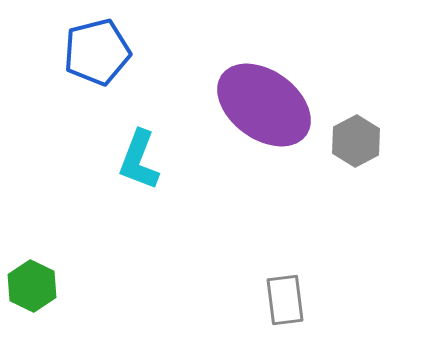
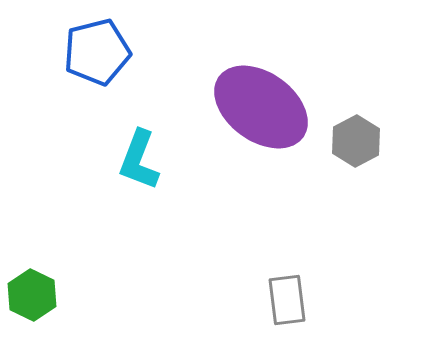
purple ellipse: moved 3 px left, 2 px down
green hexagon: moved 9 px down
gray rectangle: moved 2 px right
